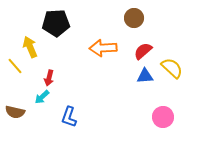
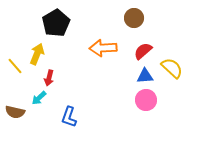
black pentagon: rotated 28 degrees counterclockwise
yellow arrow: moved 7 px right, 7 px down; rotated 45 degrees clockwise
cyan arrow: moved 3 px left, 1 px down
pink circle: moved 17 px left, 17 px up
